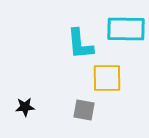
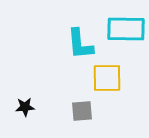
gray square: moved 2 px left, 1 px down; rotated 15 degrees counterclockwise
